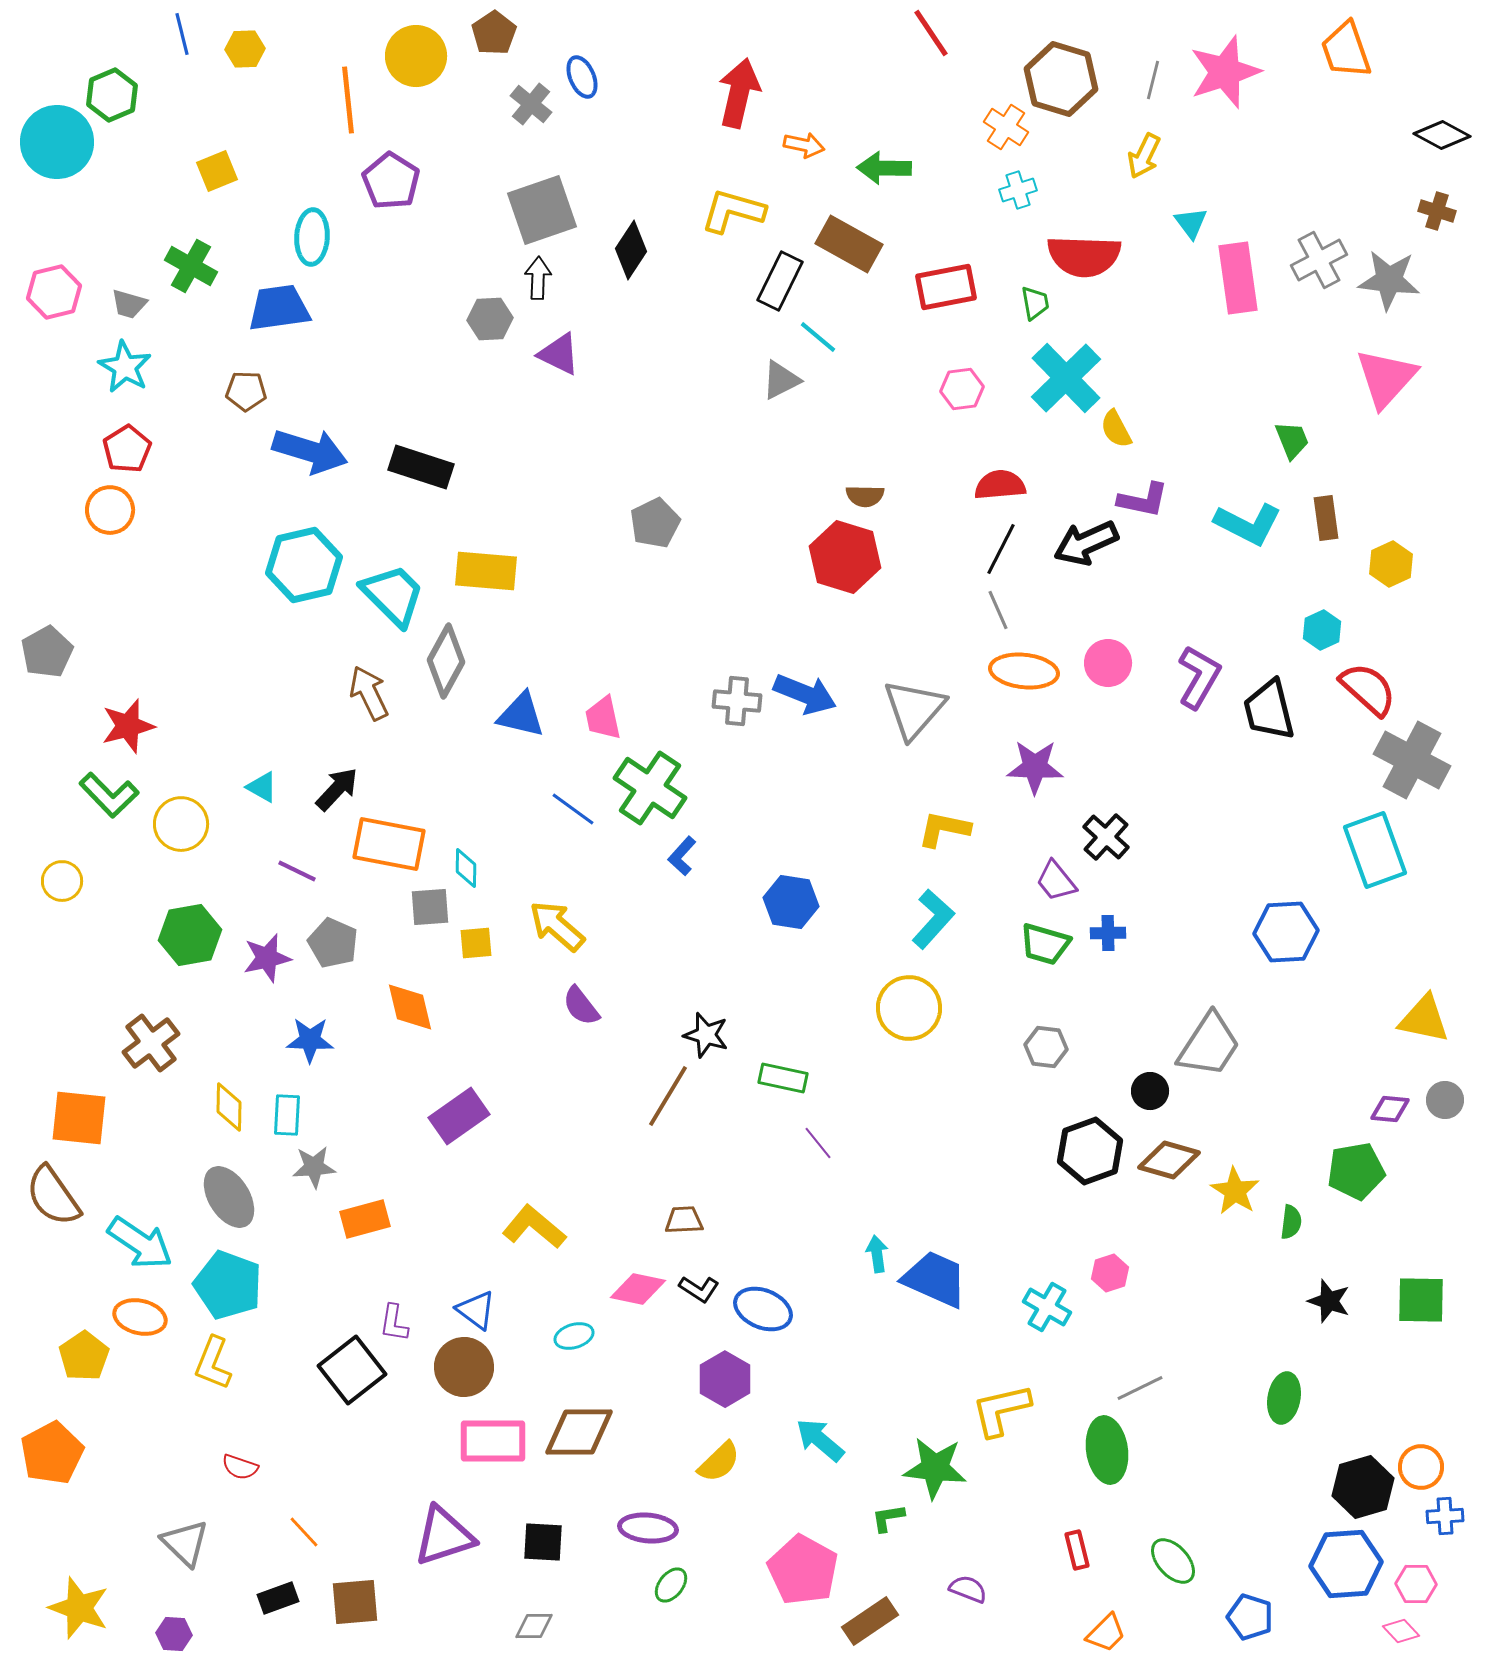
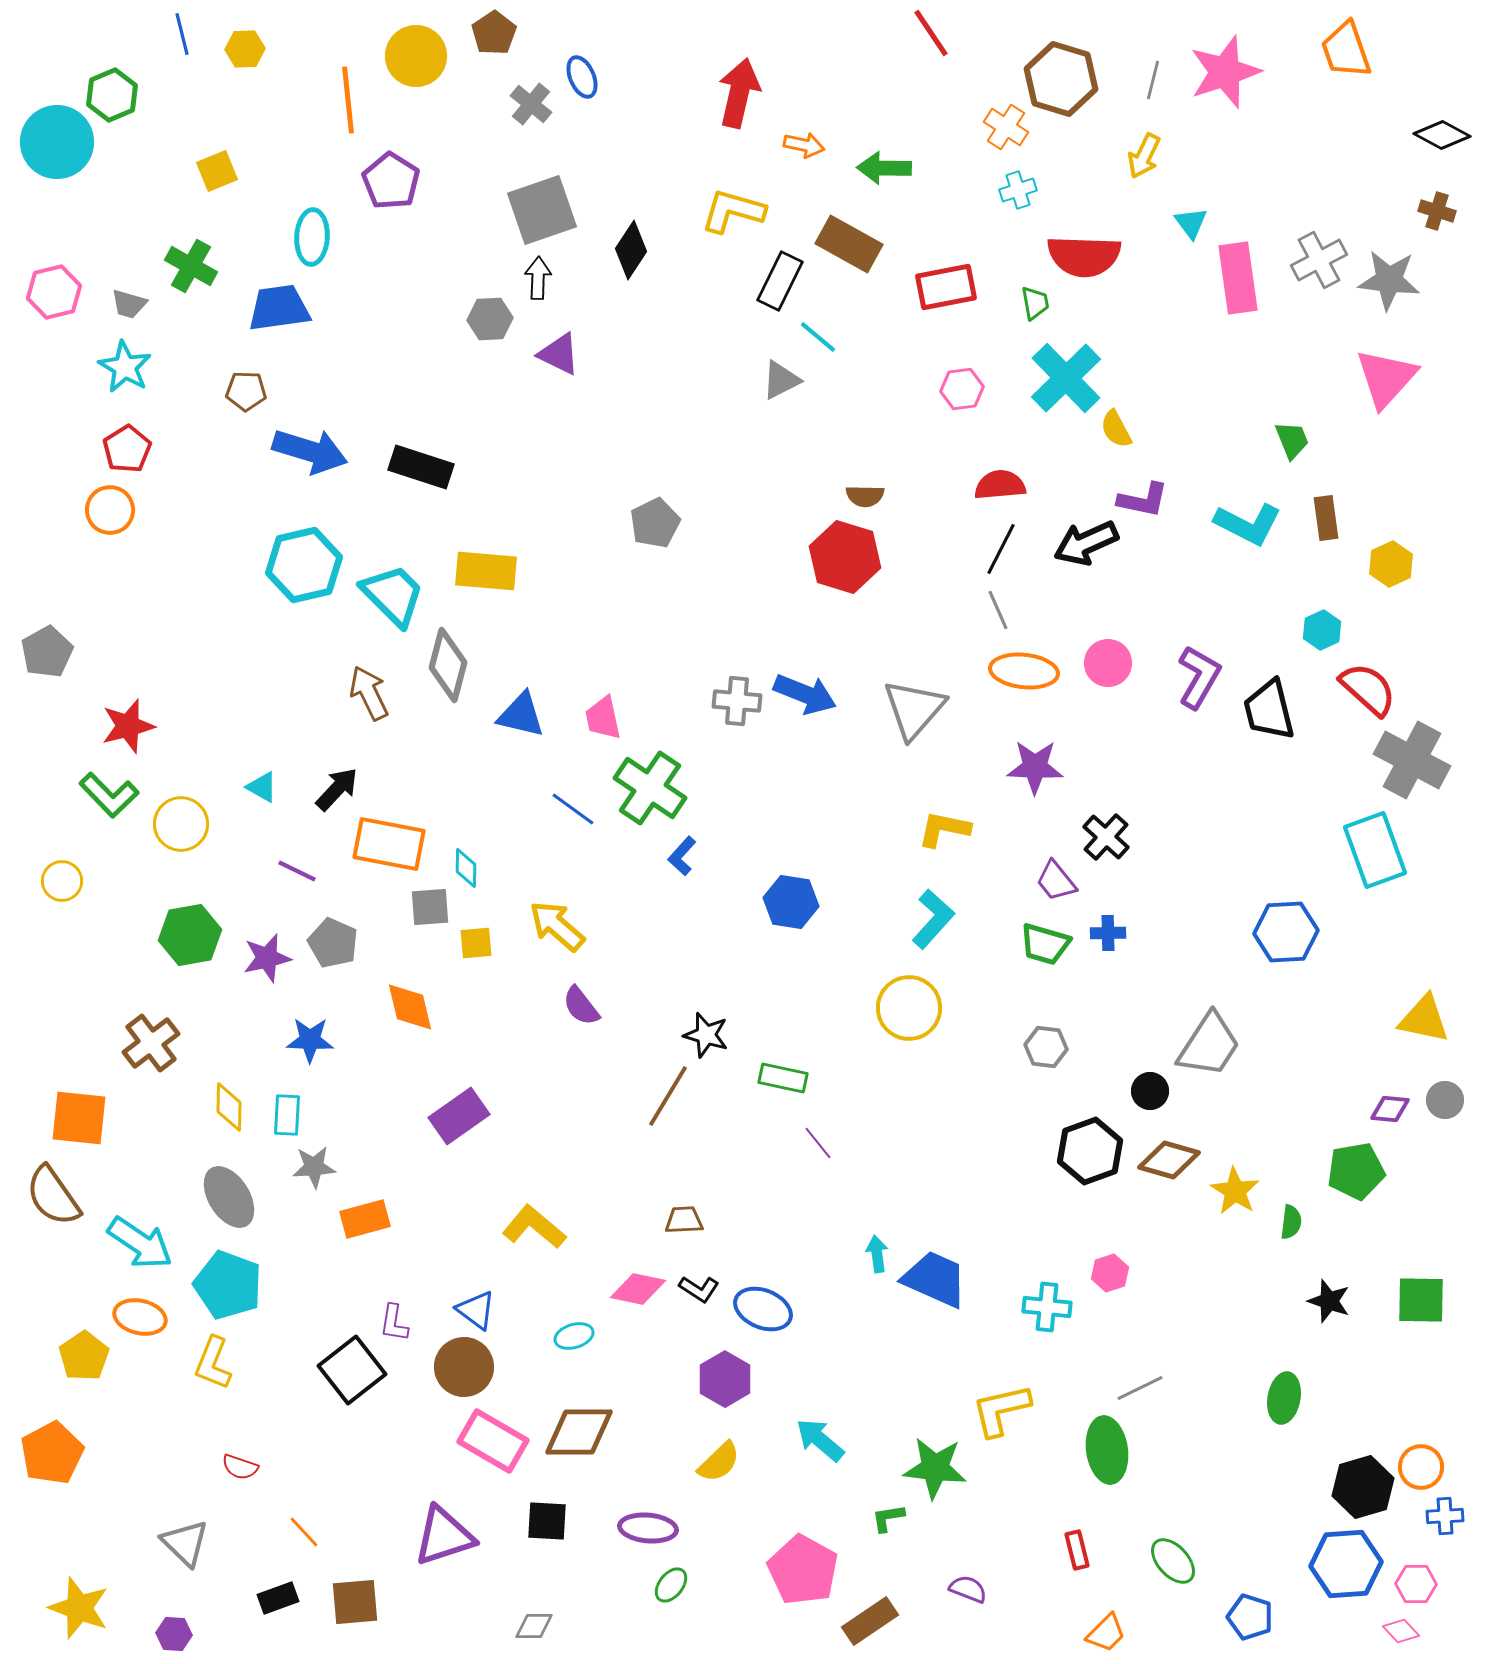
gray diamond at (446, 661): moved 2 px right, 4 px down; rotated 14 degrees counterclockwise
cyan cross at (1047, 1307): rotated 24 degrees counterclockwise
pink rectangle at (493, 1441): rotated 30 degrees clockwise
black square at (543, 1542): moved 4 px right, 21 px up
